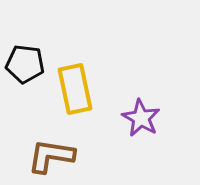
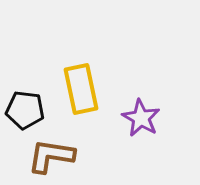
black pentagon: moved 46 px down
yellow rectangle: moved 6 px right
